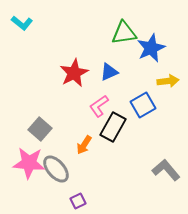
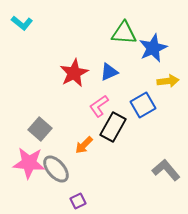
green triangle: rotated 12 degrees clockwise
blue star: moved 2 px right
orange arrow: rotated 12 degrees clockwise
